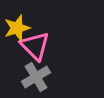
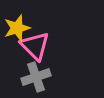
gray cross: rotated 12 degrees clockwise
